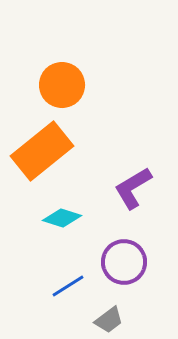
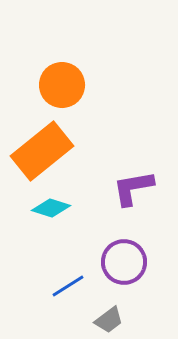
purple L-shape: rotated 21 degrees clockwise
cyan diamond: moved 11 px left, 10 px up
